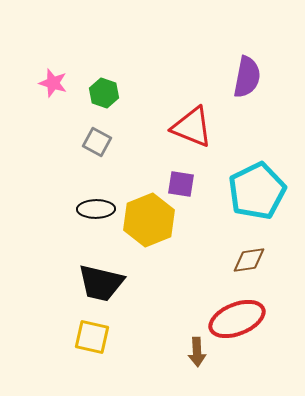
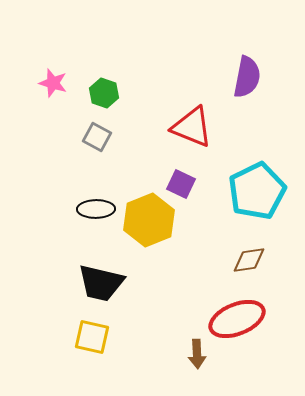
gray square: moved 5 px up
purple square: rotated 16 degrees clockwise
brown arrow: moved 2 px down
